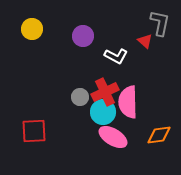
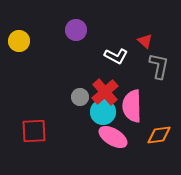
gray L-shape: moved 1 px left, 43 px down
yellow circle: moved 13 px left, 12 px down
purple circle: moved 7 px left, 6 px up
red cross: rotated 16 degrees counterclockwise
pink semicircle: moved 4 px right, 4 px down
